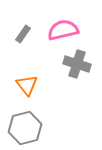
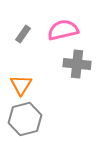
gray cross: rotated 12 degrees counterclockwise
orange triangle: moved 6 px left; rotated 10 degrees clockwise
gray hexagon: moved 9 px up
